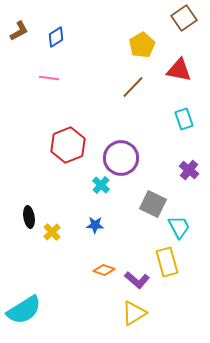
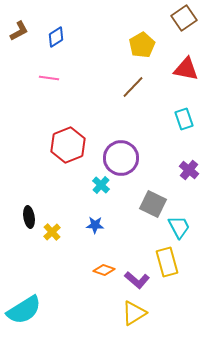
red triangle: moved 7 px right, 1 px up
